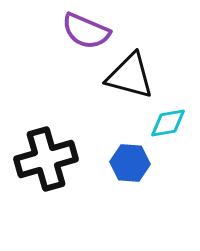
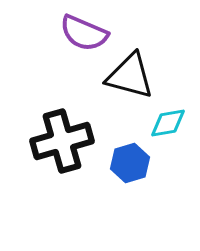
purple semicircle: moved 2 px left, 2 px down
black cross: moved 16 px right, 18 px up
blue hexagon: rotated 21 degrees counterclockwise
